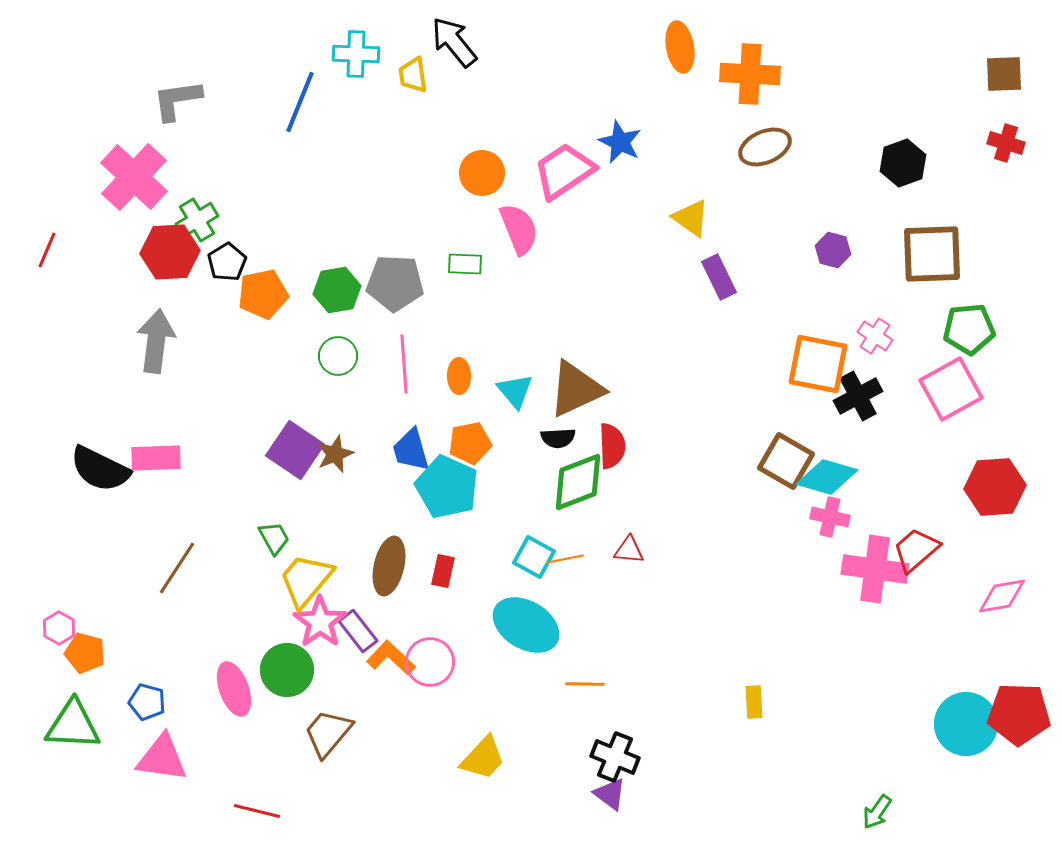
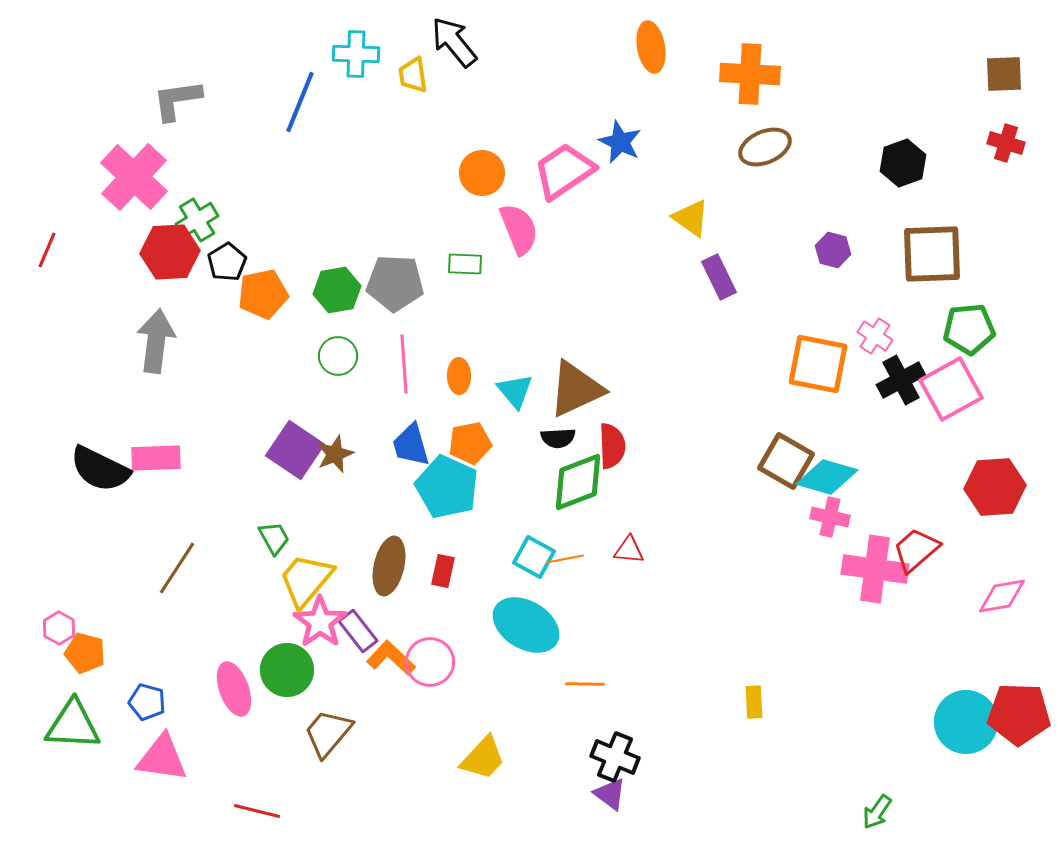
orange ellipse at (680, 47): moved 29 px left
black cross at (858, 396): moved 43 px right, 16 px up
blue trapezoid at (411, 450): moved 5 px up
cyan circle at (966, 724): moved 2 px up
